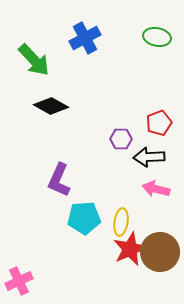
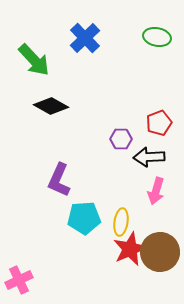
blue cross: rotated 16 degrees counterclockwise
pink arrow: moved 2 px down; rotated 88 degrees counterclockwise
pink cross: moved 1 px up
